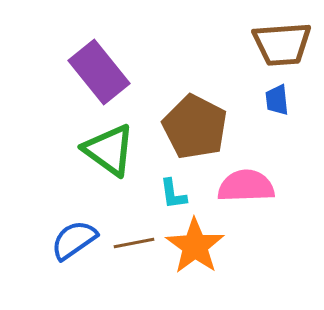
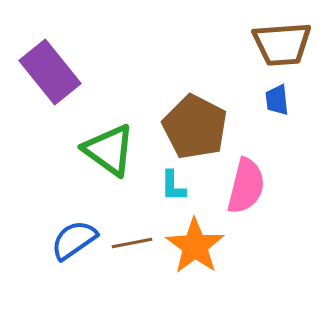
purple rectangle: moved 49 px left
pink semicircle: rotated 106 degrees clockwise
cyan L-shape: moved 8 px up; rotated 8 degrees clockwise
brown line: moved 2 px left
